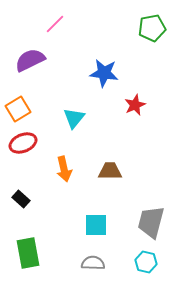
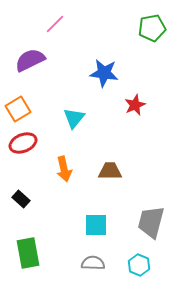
cyan hexagon: moved 7 px left, 3 px down; rotated 10 degrees clockwise
